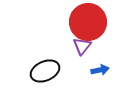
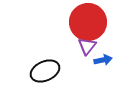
purple triangle: moved 5 px right
blue arrow: moved 3 px right, 10 px up
